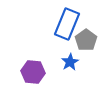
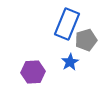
gray pentagon: rotated 20 degrees clockwise
purple hexagon: rotated 10 degrees counterclockwise
